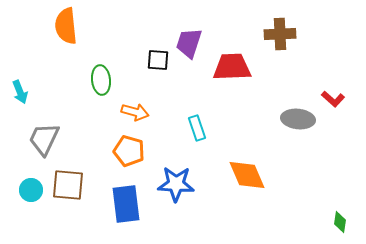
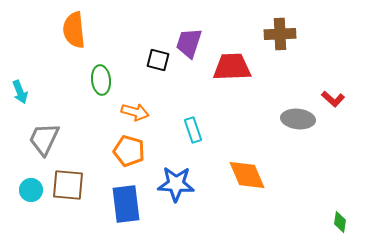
orange semicircle: moved 8 px right, 4 px down
black square: rotated 10 degrees clockwise
cyan rectangle: moved 4 px left, 2 px down
